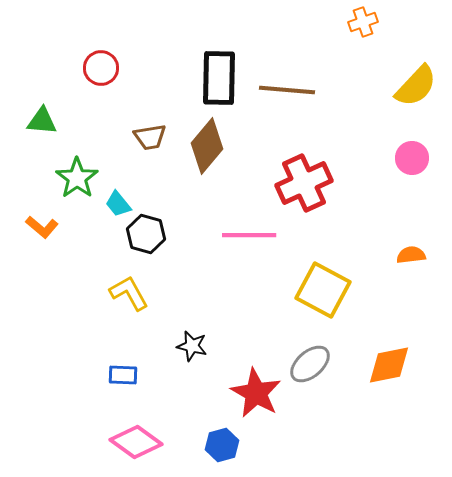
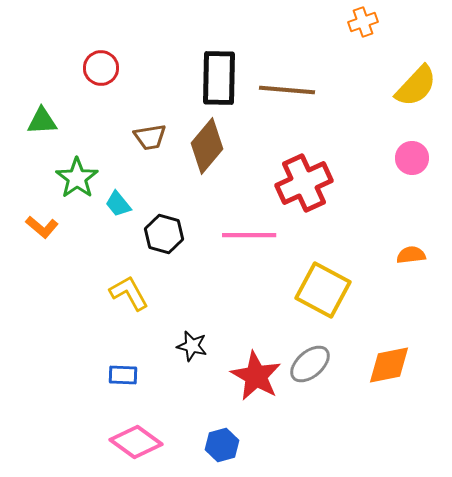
green triangle: rotated 8 degrees counterclockwise
black hexagon: moved 18 px right
red star: moved 17 px up
